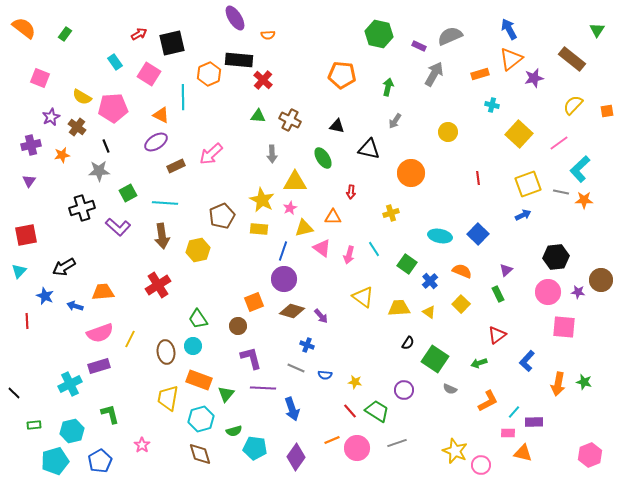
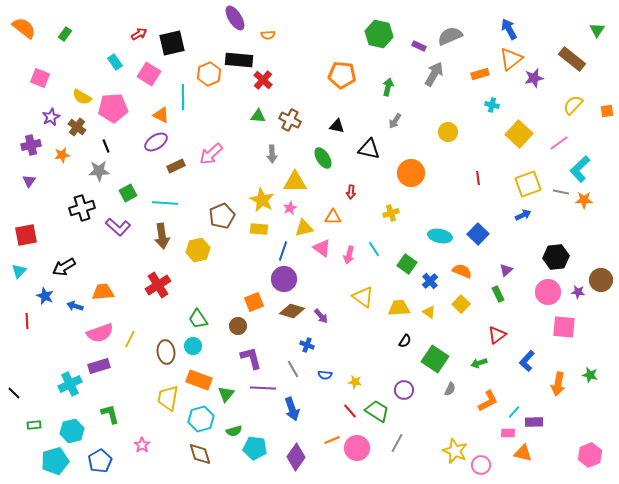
black semicircle at (408, 343): moved 3 px left, 2 px up
gray line at (296, 368): moved 3 px left, 1 px down; rotated 36 degrees clockwise
green star at (584, 382): moved 6 px right, 7 px up
gray semicircle at (450, 389): rotated 88 degrees counterclockwise
gray line at (397, 443): rotated 42 degrees counterclockwise
